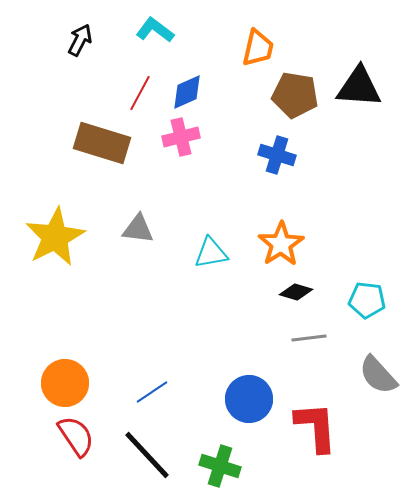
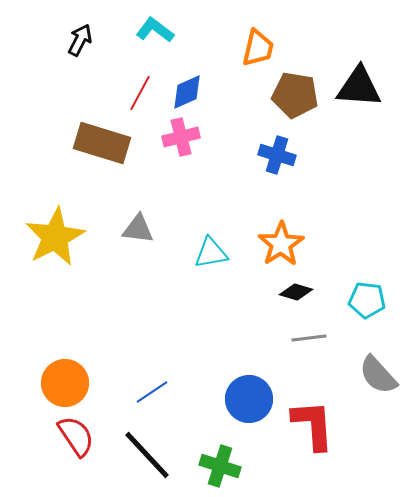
red L-shape: moved 3 px left, 2 px up
